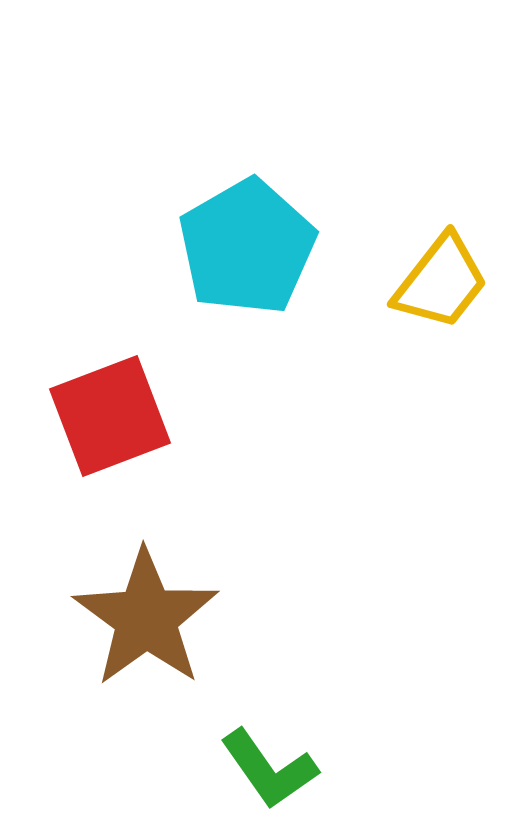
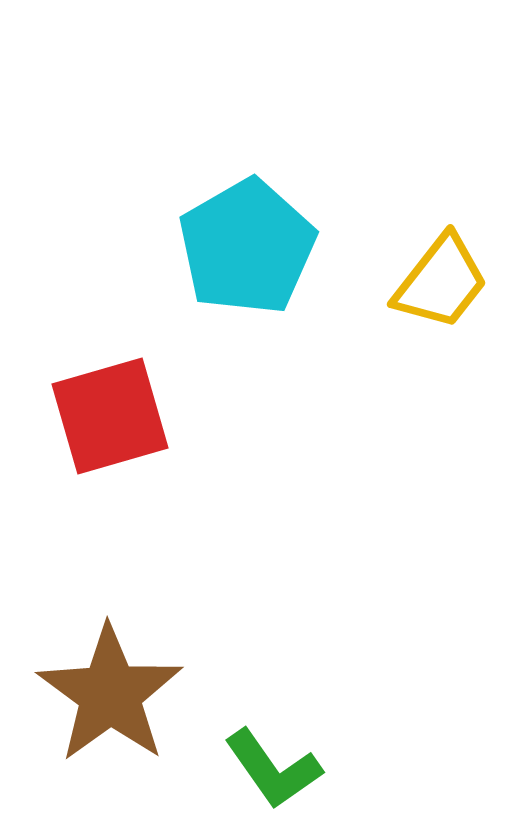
red square: rotated 5 degrees clockwise
brown star: moved 36 px left, 76 px down
green L-shape: moved 4 px right
